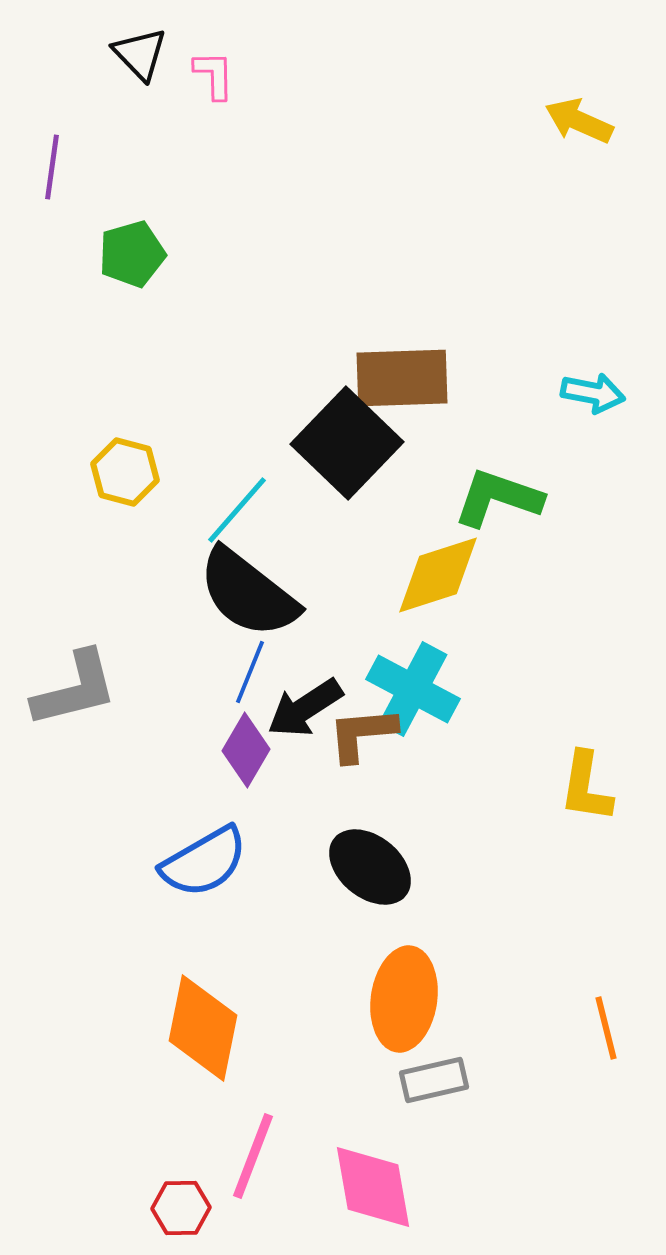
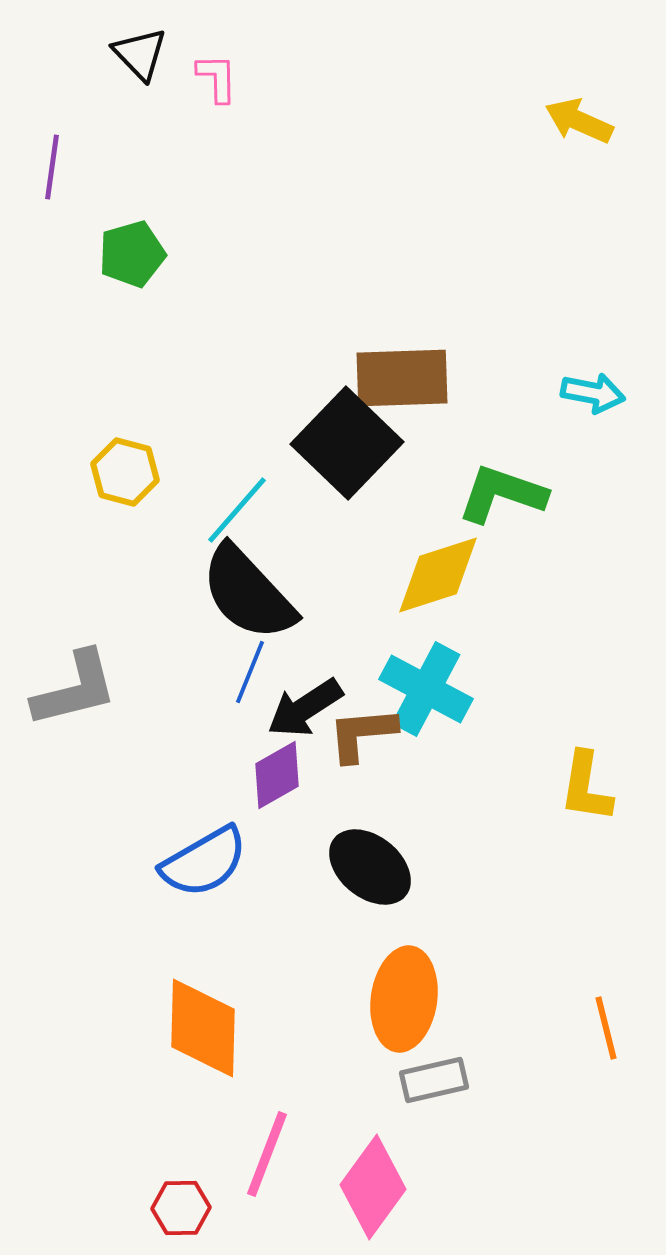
pink L-shape: moved 3 px right, 3 px down
green L-shape: moved 4 px right, 4 px up
black semicircle: rotated 9 degrees clockwise
cyan cross: moved 13 px right
purple diamond: moved 31 px right, 25 px down; rotated 30 degrees clockwise
orange diamond: rotated 10 degrees counterclockwise
pink line: moved 14 px right, 2 px up
pink diamond: rotated 46 degrees clockwise
